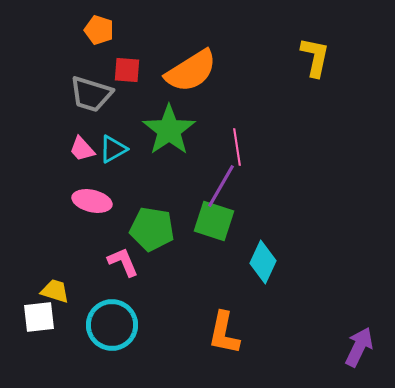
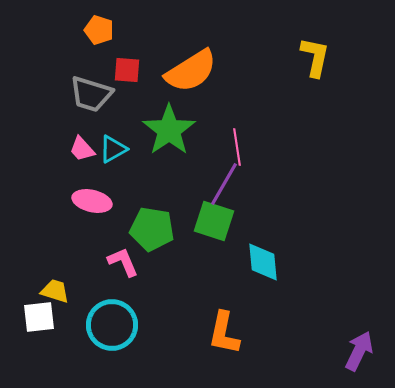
purple line: moved 3 px right, 2 px up
cyan diamond: rotated 30 degrees counterclockwise
purple arrow: moved 4 px down
